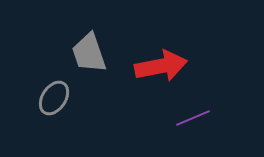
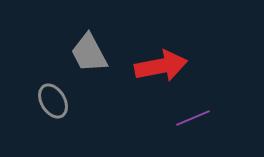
gray trapezoid: rotated 9 degrees counterclockwise
gray ellipse: moved 1 px left, 3 px down; rotated 64 degrees counterclockwise
